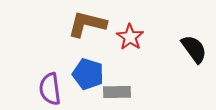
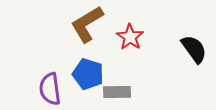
brown L-shape: rotated 45 degrees counterclockwise
